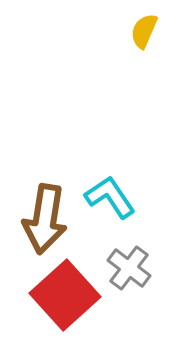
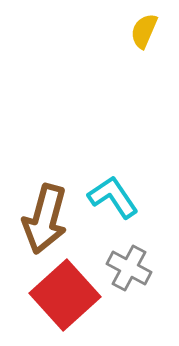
cyan L-shape: moved 3 px right
brown arrow: rotated 6 degrees clockwise
gray cross: rotated 9 degrees counterclockwise
